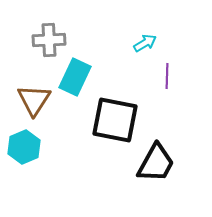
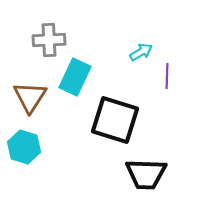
cyan arrow: moved 4 px left, 9 px down
brown triangle: moved 4 px left, 3 px up
black square: rotated 6 degrees clockwise
cyan hexagon: rotated 20 degrees counterclockwise
black trapezoid: moved 10 px left, 11 px down; rotated 63 degrees clockwise
